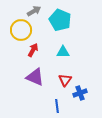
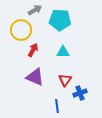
gray arrow: moved 1 px right, 1 px up
cyan pentagon: rotated 20 degrees counterclockwise
